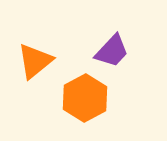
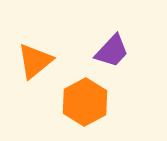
orange hexagon: moved 4 px down
